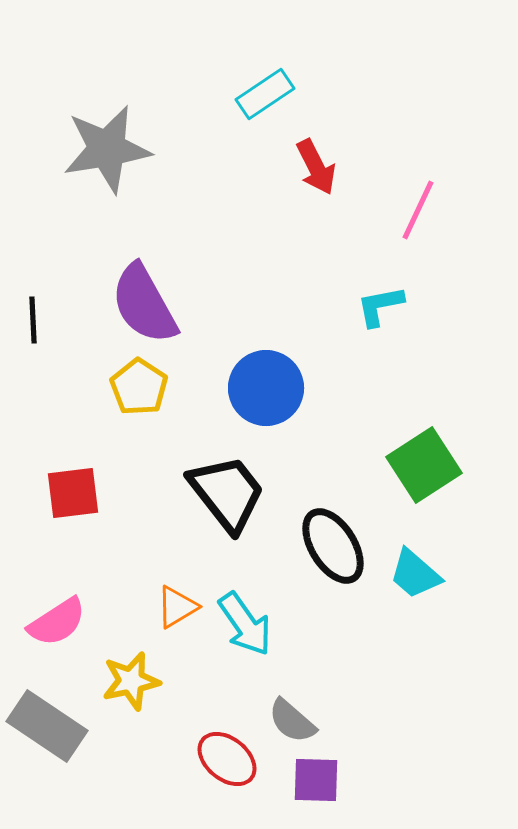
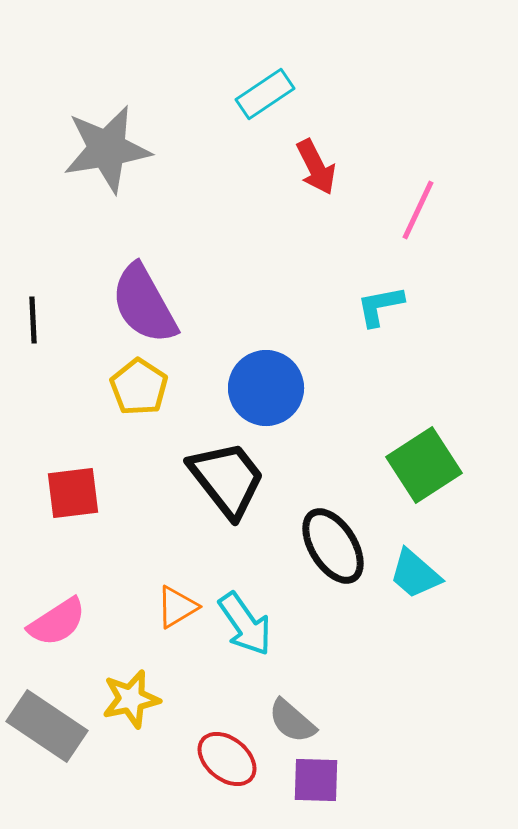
black trapezoid: moved 14 px up
yellow star: moved 18 px down
